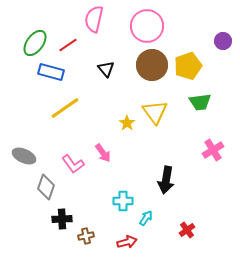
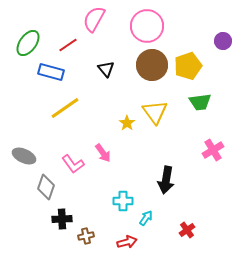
pink semicircle: rotated 16 degrees clockwise
green ellipse: moved 7 px left
